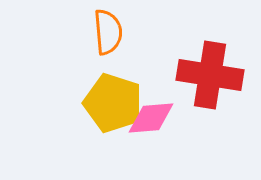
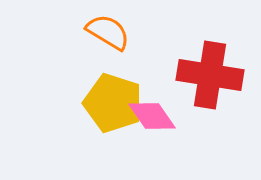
orange semicircle: rotated 54 degrees counterclockwise
pink diamond: moved 1 px right, 2 px up; rotated 60 degrees clockwise
